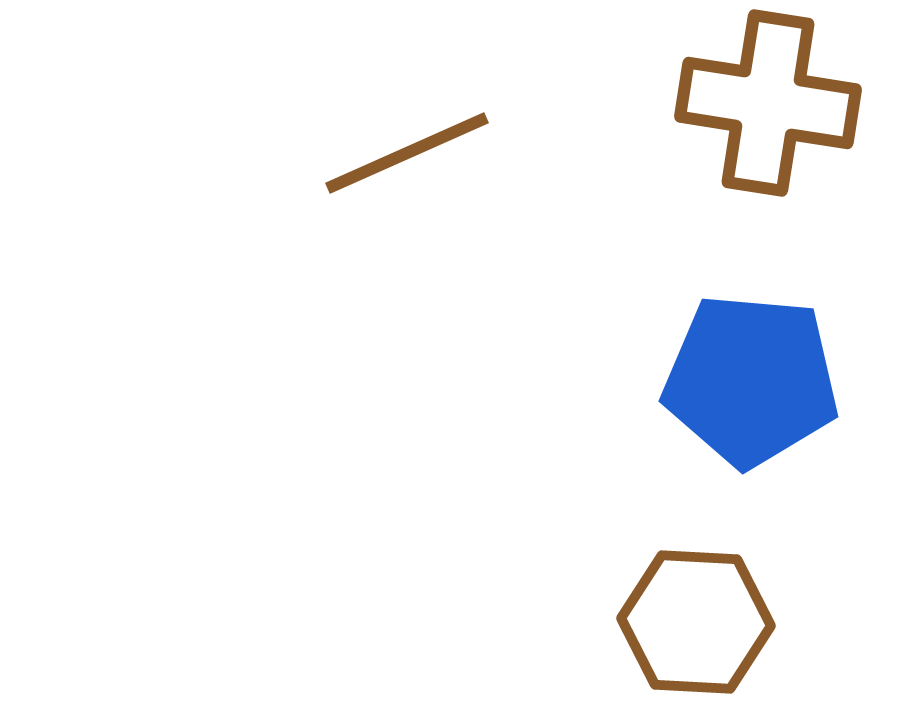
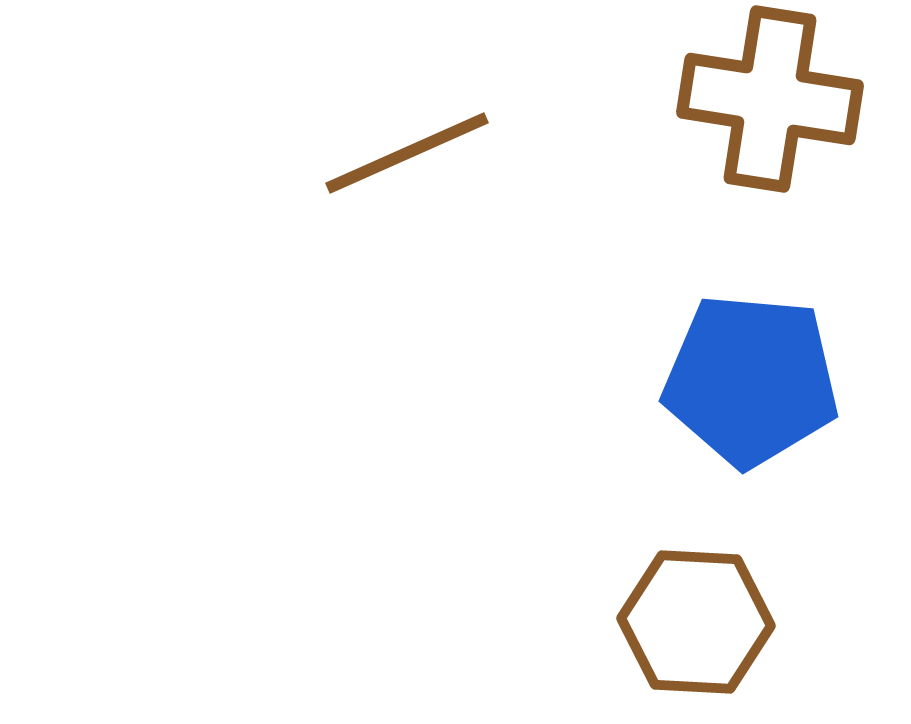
brown cross: moved 2 px right, 4 px up
